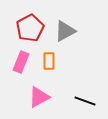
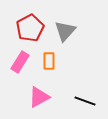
gray triangle: rotated 20 degrees counterclockwise
pink rectangle: moved 1 px left; rotated 10 degrees clockwise
